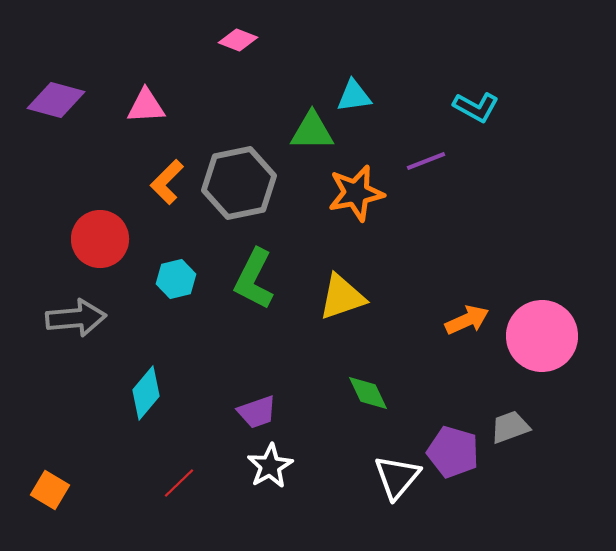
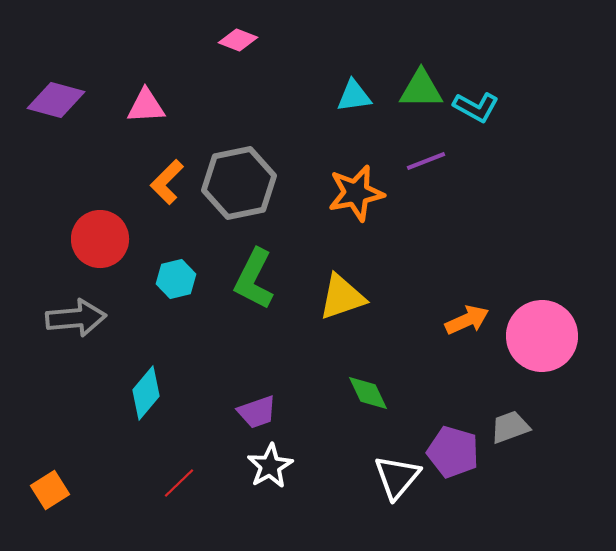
green triangle: moved 109 px right, 42 px up
orange square: rotated 27 degrees clockwise
